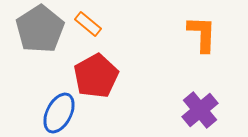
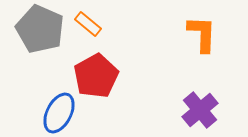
gray pentagon: rotated 15 degrees counterclockwise
